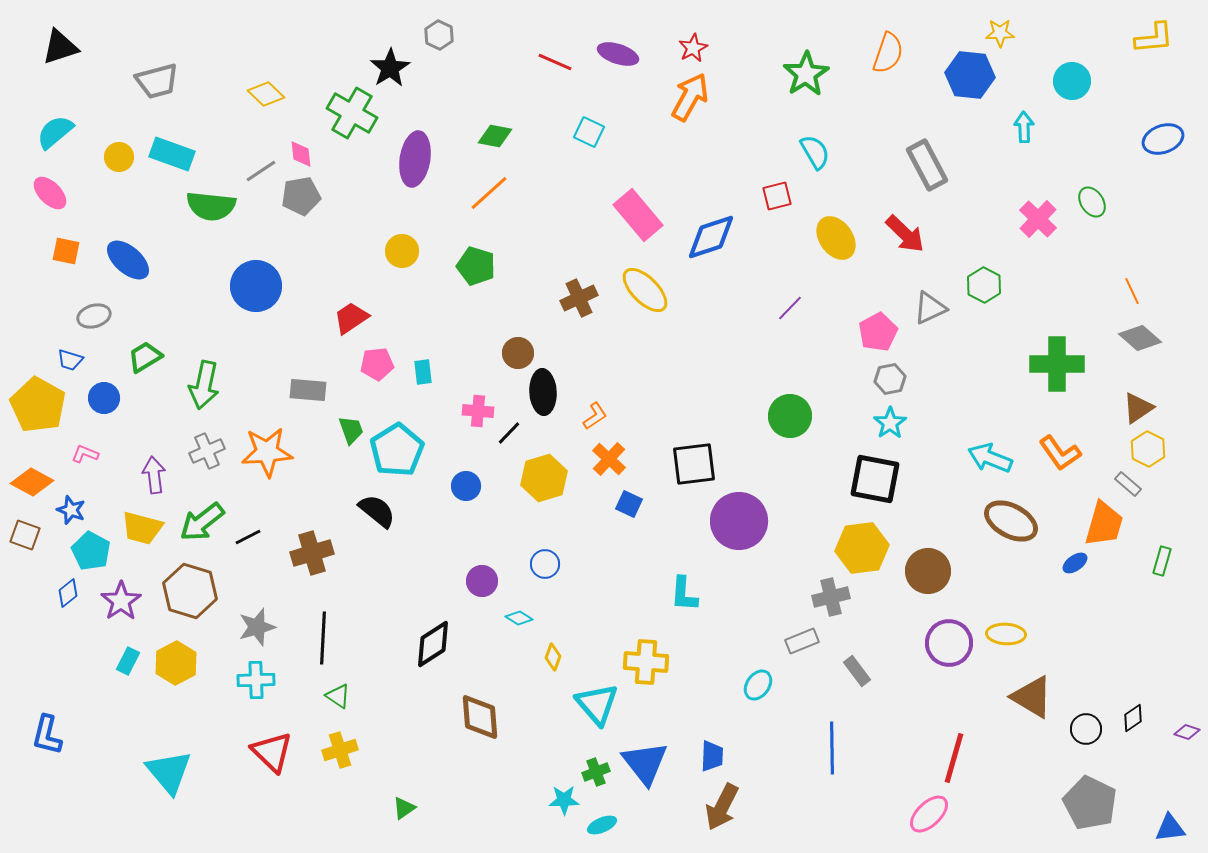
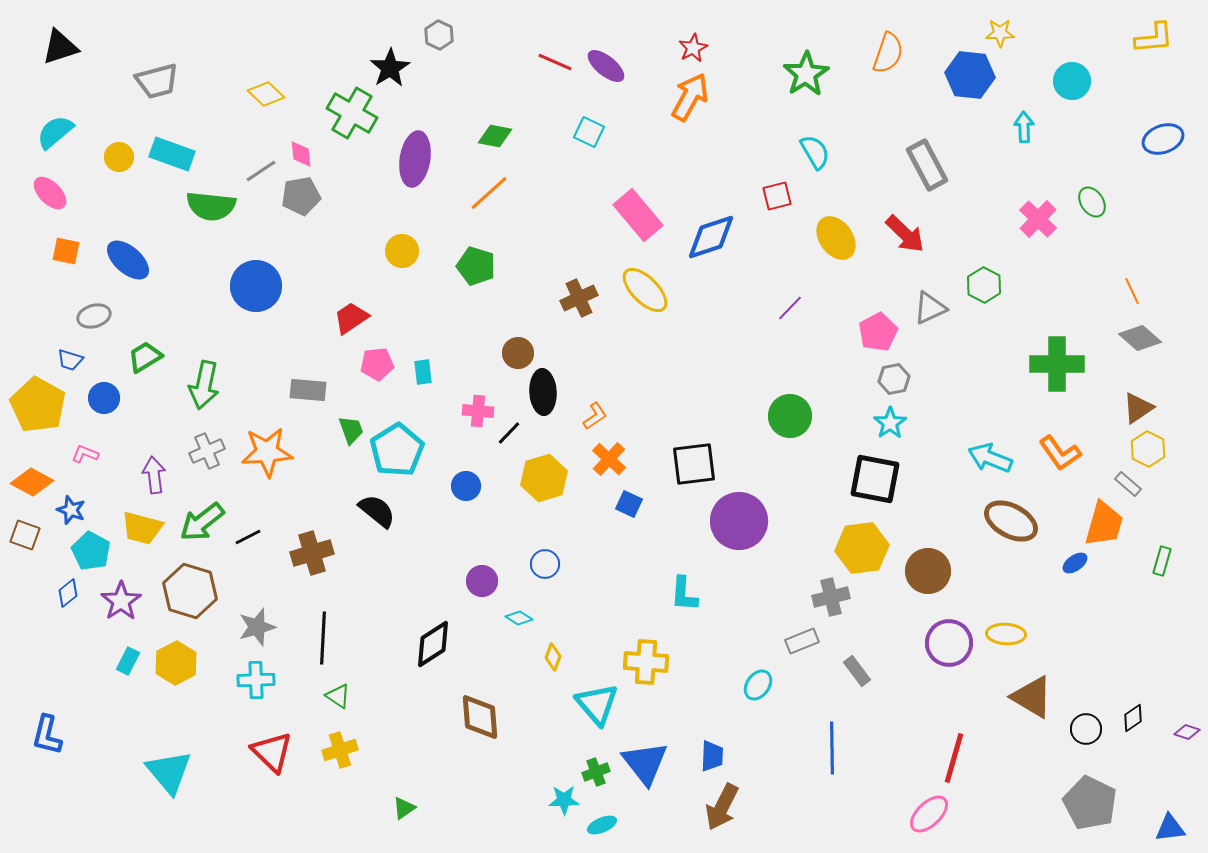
purple ellipse at (618, 54): moved 12 px left, 12 px down; rotated 21 degrees clockwise
gray hexagon at (890, 379): moved 4 px right
